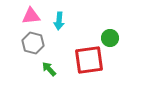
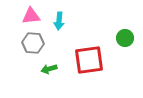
green circle: moved 15 px right
gray hexagon: rotated 10 degrees counterclockwise
green arrow: rotated 63 degrees counterclockwise
